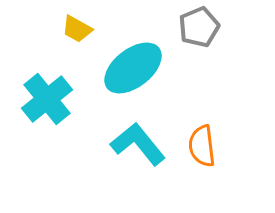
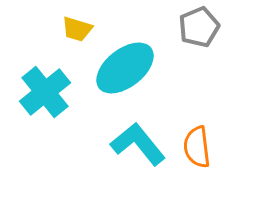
yellow trapezoid: rotated 12 degrees counterclockwise
cyan ellipse: moved 8 px left
cyan cross: moved 2 px left, 7 px up
orange semicircle: moved 5 px left, 1 px down
